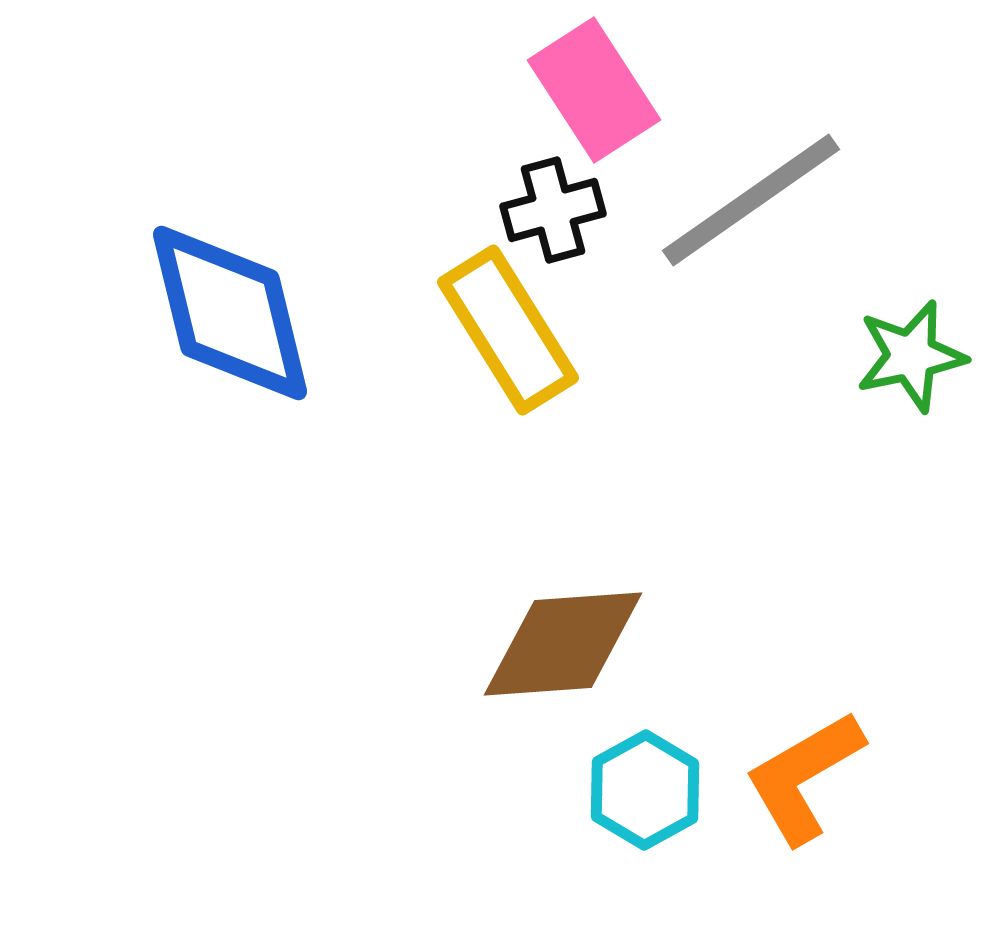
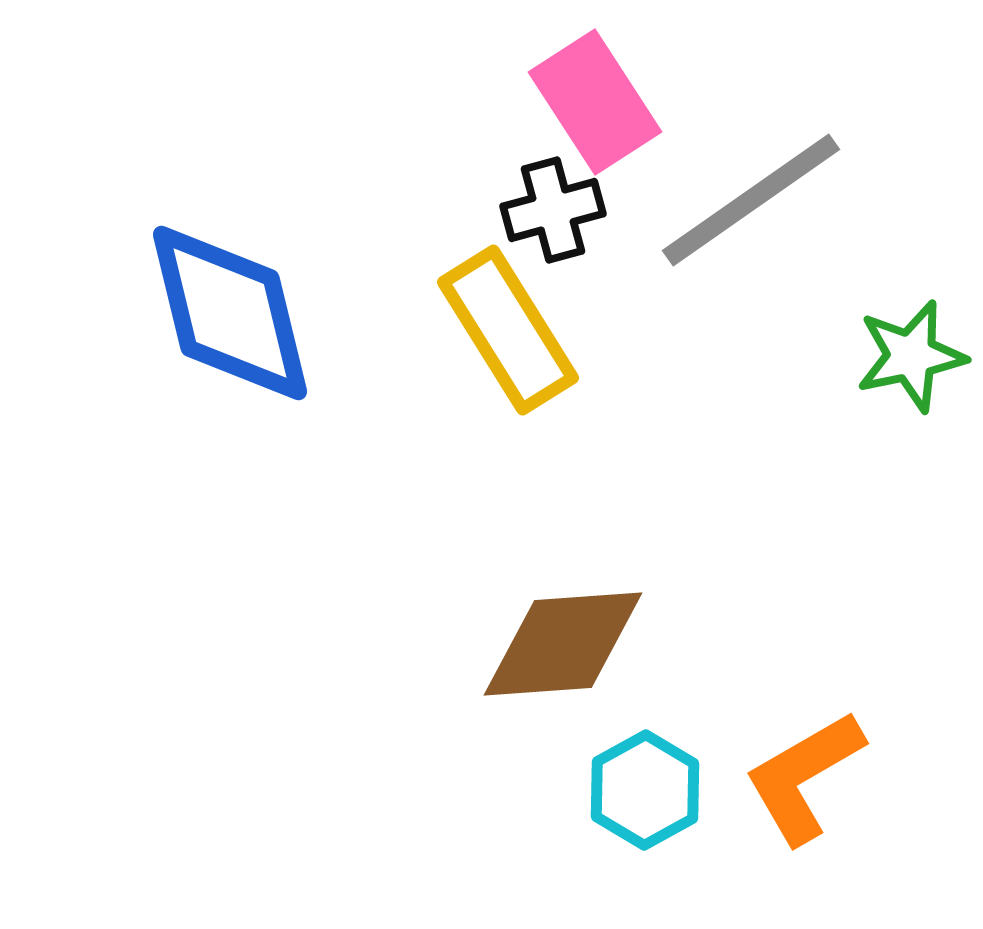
pink rectangle: moved 1 px right, 12 px down
